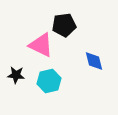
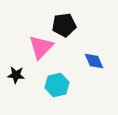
pink triangle: moved 2 px down; rotated 48 degrees clockwise
blue diamond: rotated 10 degrees counterclockwise
cyan hexagon: moved 8 px right, 4 px down
